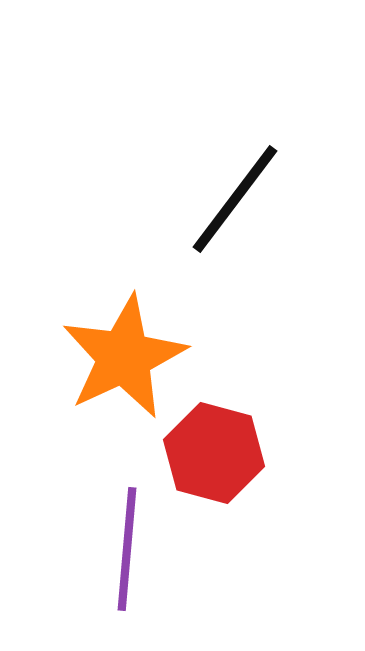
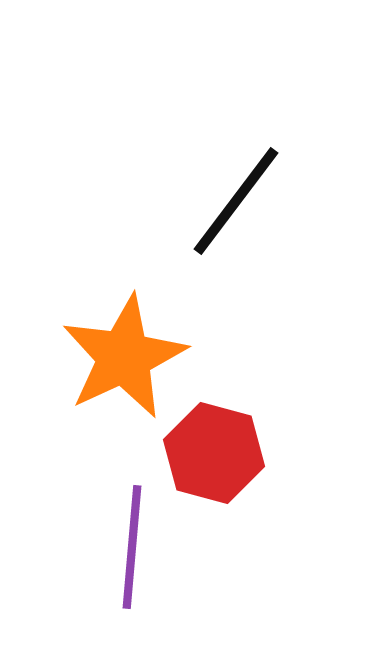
black line: moved 1 px right, 2 px down
purple line: moved 5 px right, 2 px up
